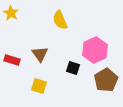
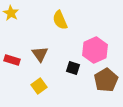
yellow square: rotated 35 degrees clockwise
